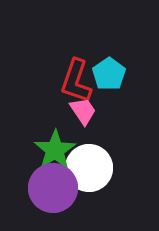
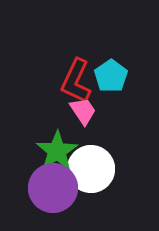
cyan pentagon: moved 2 px right, 2 px down
red L-shape: rotated 6 degrees clockwise
green star: moved 2 px right, 1 px down
white circle: moved 2 px right, 1 px down
